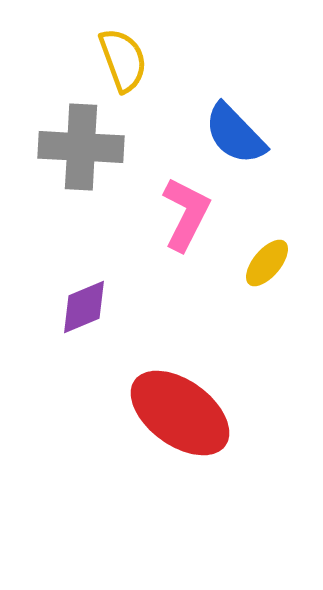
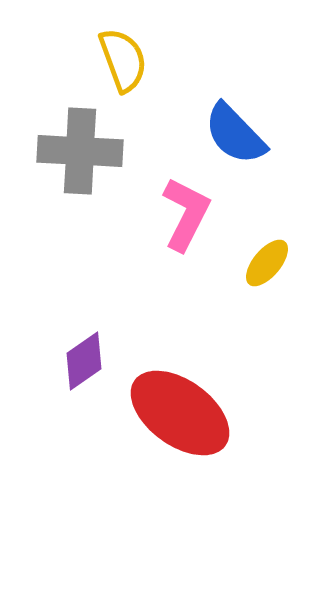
gray cross: moved 1 px left, 4 px down
purple diamond: moved 54 px down; rotated 12 degrees counterclockwise
